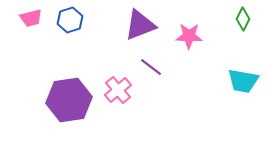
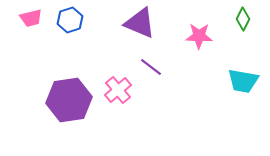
purple triangle: moved 2 px up; rotated 44 degrees clockwise
pink star: moved 10 px right
